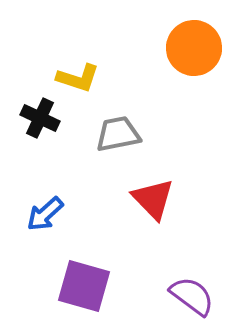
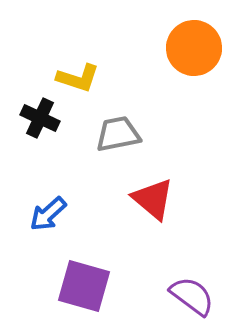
red triangle: rotated 6 degrees counterclockwise
blue arrow: moved 3 px right
